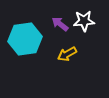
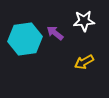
purple arrow: moved 5 px left, 9 px down
yellow arrow: moved 17 px right, 8 px down
